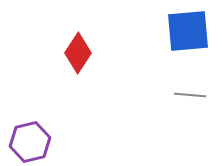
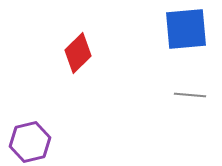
blue square: moved 2 px left, 2 px up
red diamond: rotated 12 degrees clockwise
